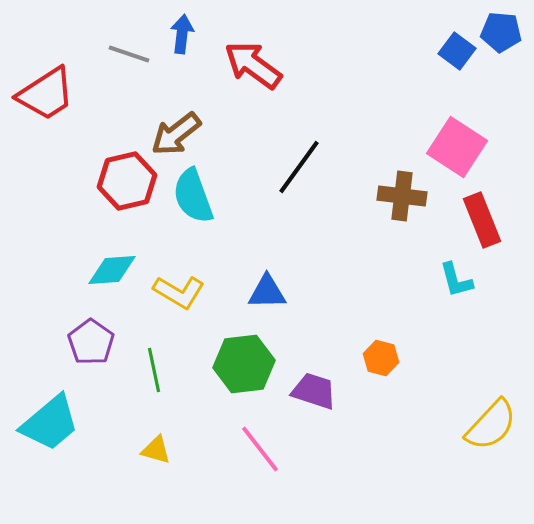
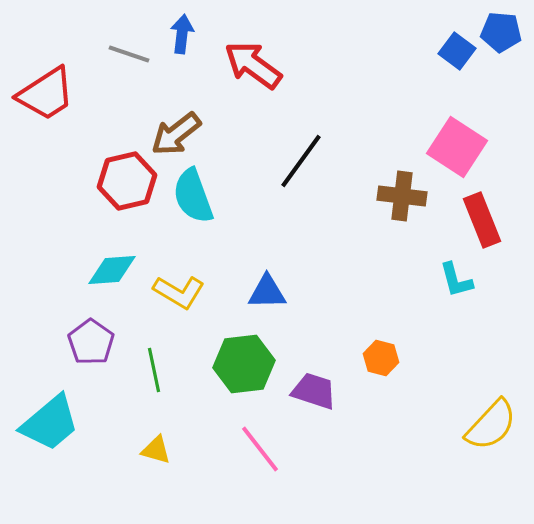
black line: moved 2 px right, 6 px up
